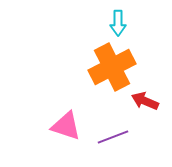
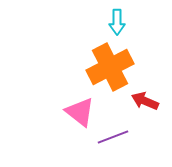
cyan arrow: moved 1 px left, 1 px up
orange cross: moved 2 px left
pink triangle: moved 14 px right, 14 px up; rotated 20 degrees clockwise
